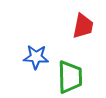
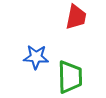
red trapezoid: moved 7 px left, 9 px up
